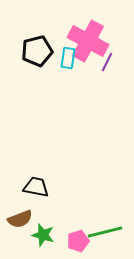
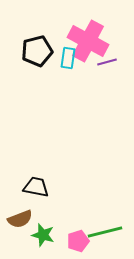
purple line: rotated 48 degrees clockwise
